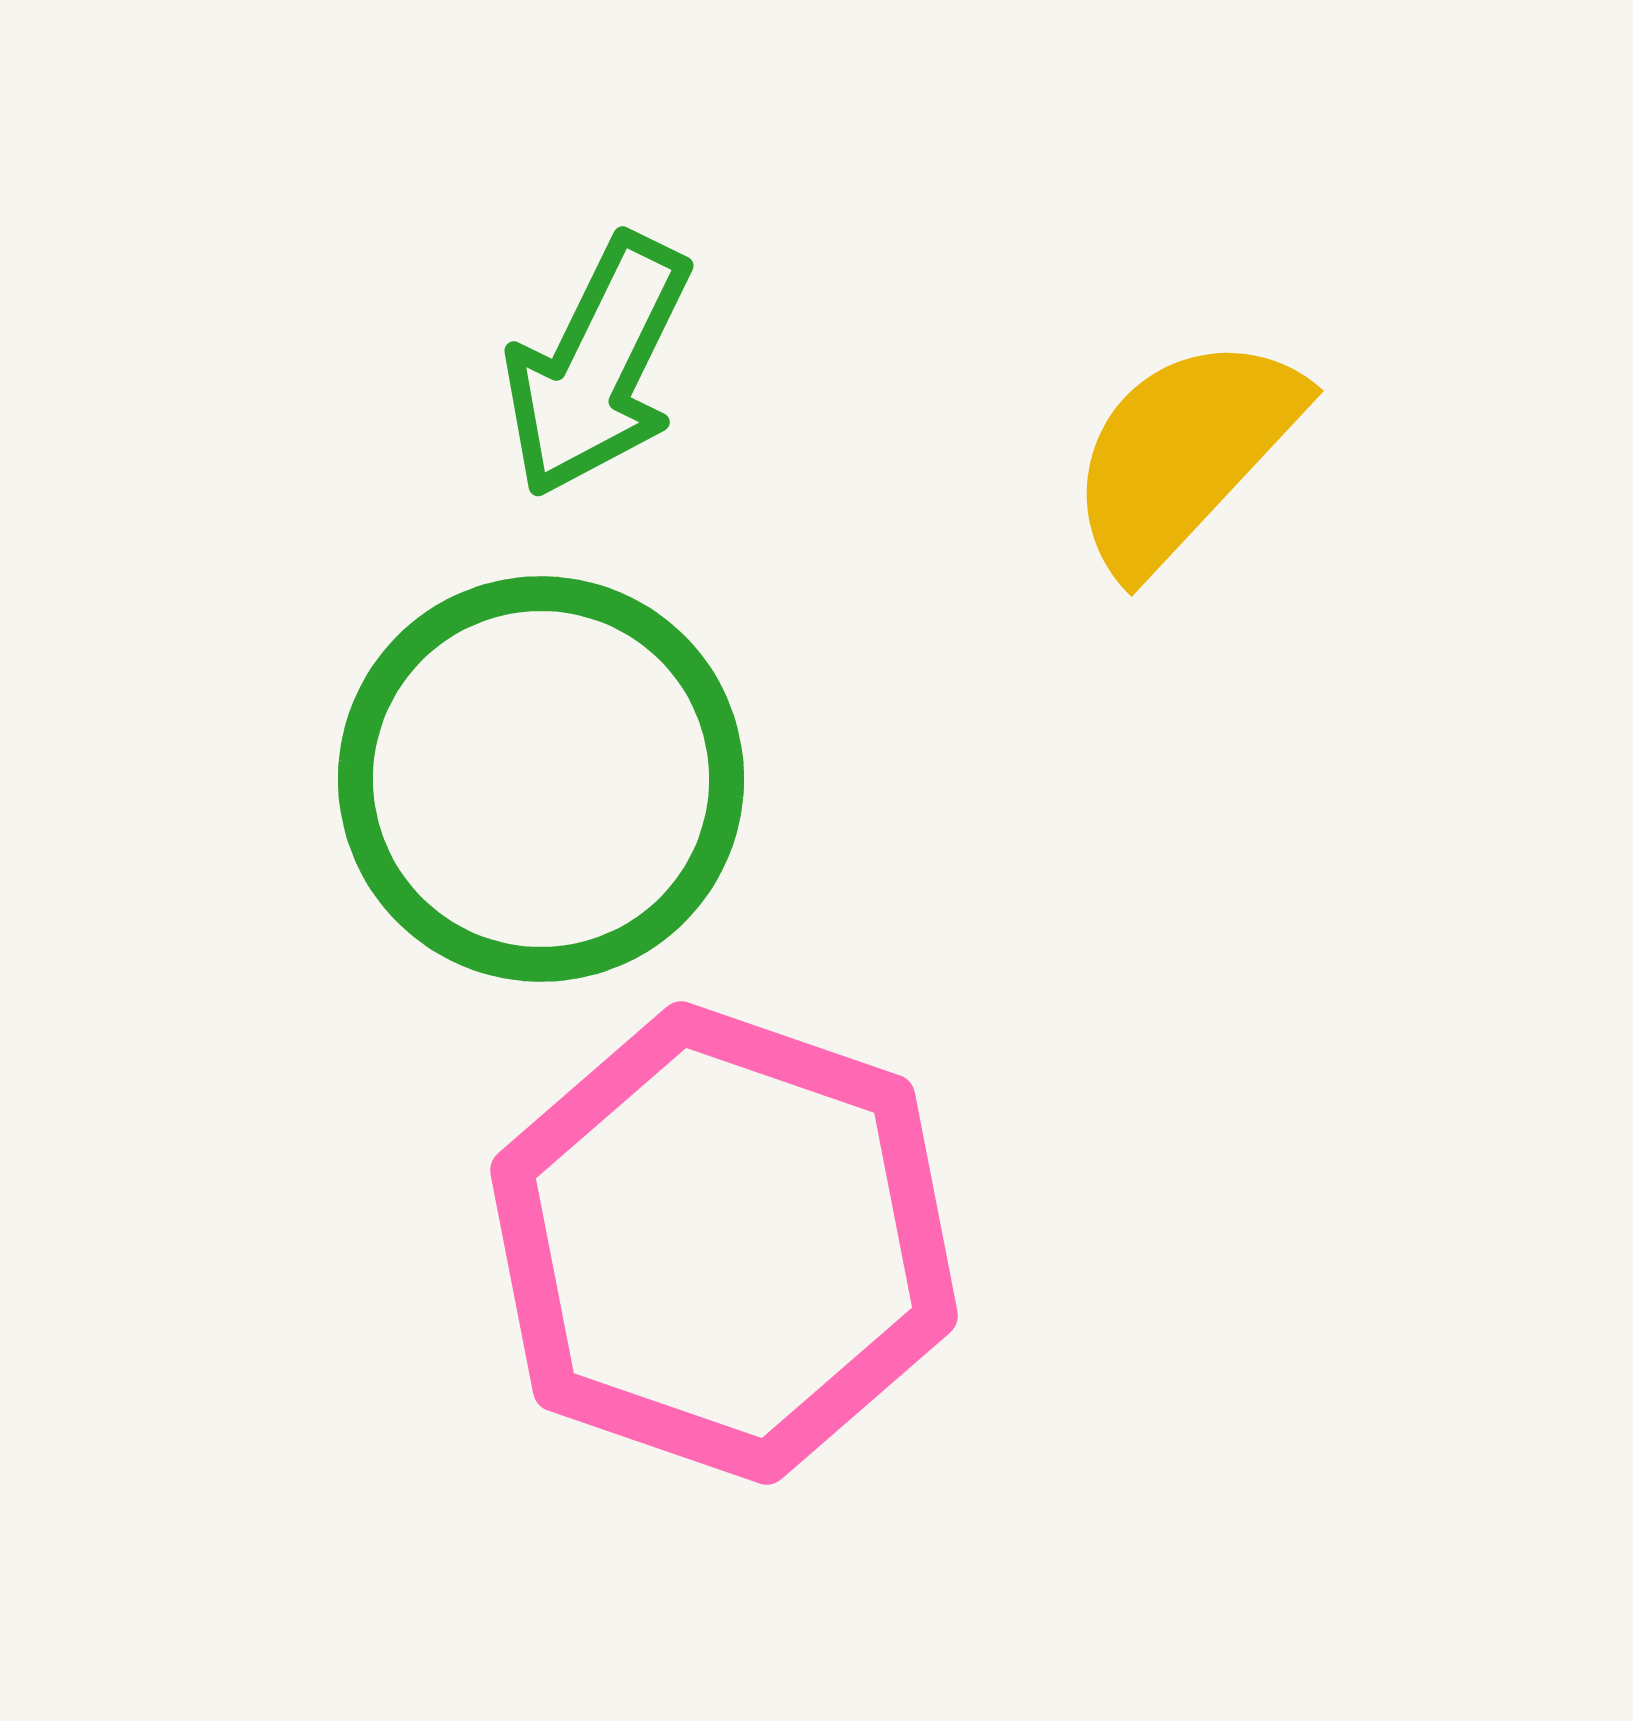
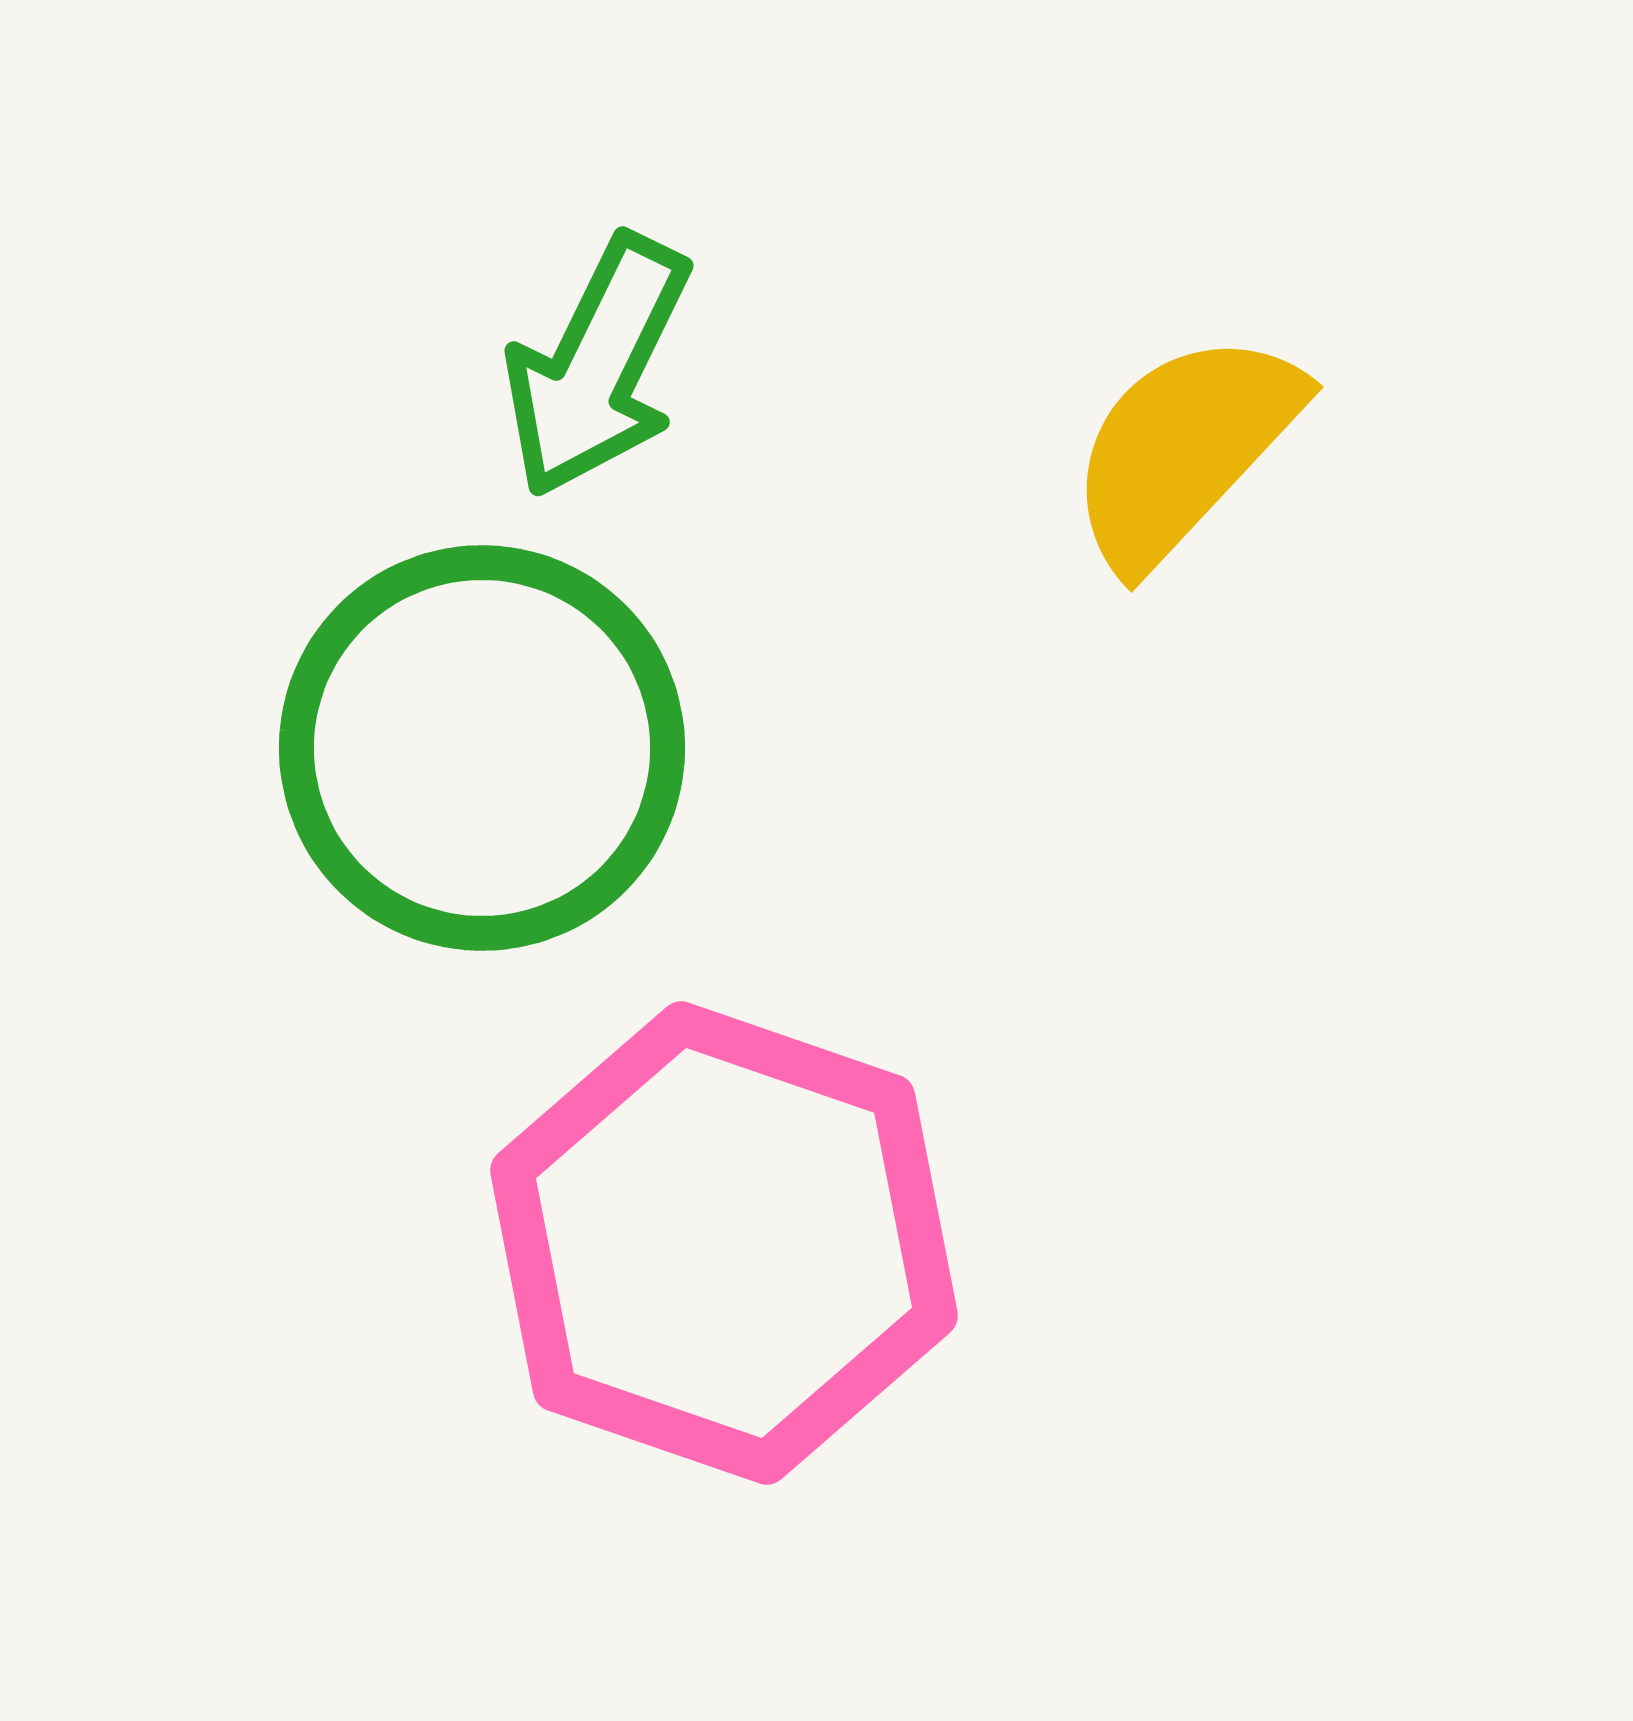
yellow semicircle: moved 4 px up
green circle: moved 59 px left, 31 px up
